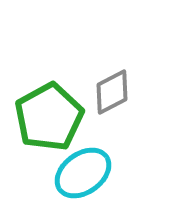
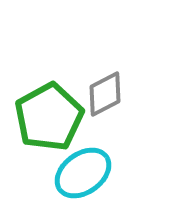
gray diamond: moved 7 px left, 2 px down
